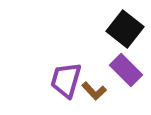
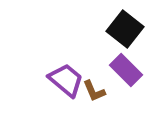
purple trapezoid: rotated 114 degrees clockwise
brown L-shape: rotated 20 degrees clockwise
